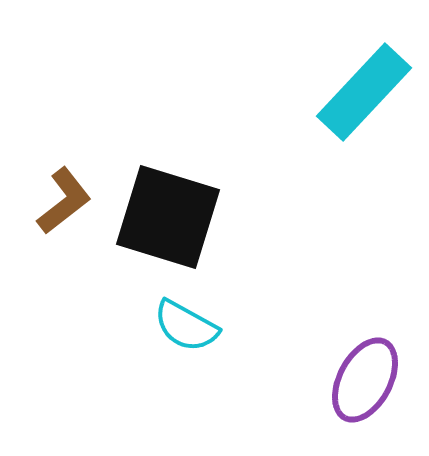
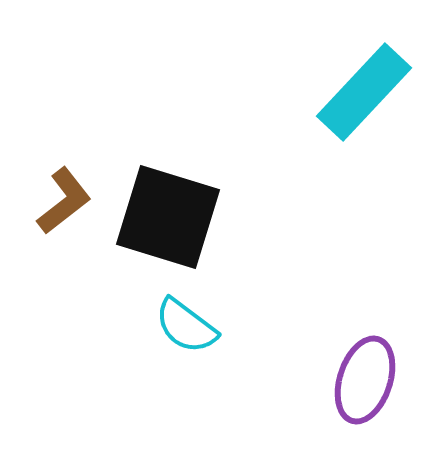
cyan semicircle: rotated 8 degrees clockwise
purple ellipse: rotated 10 degrees counterclockwise
